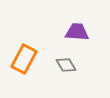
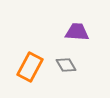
orange rectangle: moved 6 px right, 8 px down
